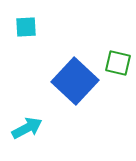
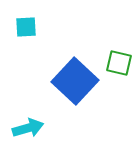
green square: moved 1 px right
cyan arrow: moved 1 px right; rotated 12 degrees clockwise
